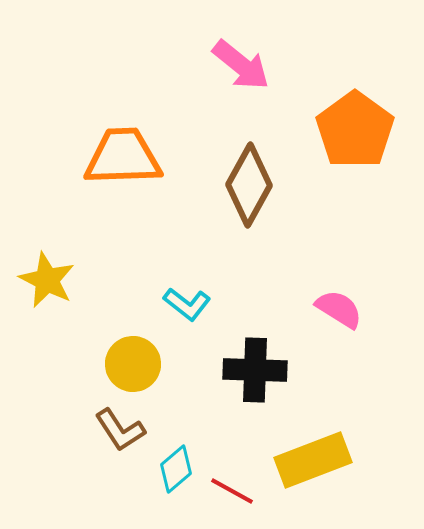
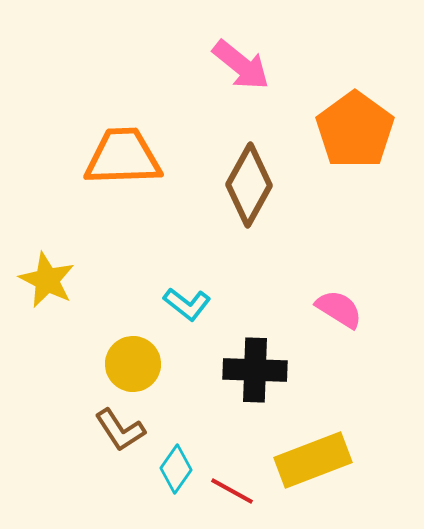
cyan diamond: rotated 15 degrees counterclockwise
